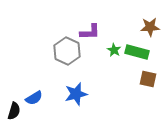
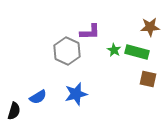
blue semicircle: moved 4 px right, 1 px up
